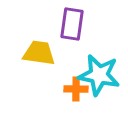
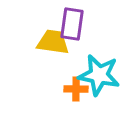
yellow trapezoid: moved 14 px right, 11 px up
